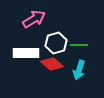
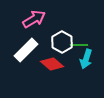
white hexagon: moved 6 px right, 1 px up; rotated 15 degrees counterclockwise
white rectangle: moved 3 px up; rotated 45 degrees counterclockwise
cyan arrow: moved 7 px right, 11 px up
